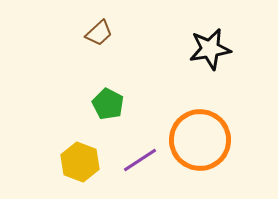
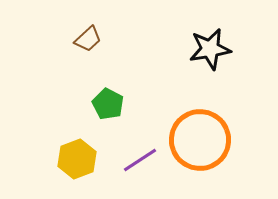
brown trapezoid: moved 11 px left, 6 px down
yellow hexagon: moved 3 px left, 3 px up; rotated 18 degrees clockwise
